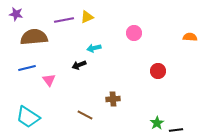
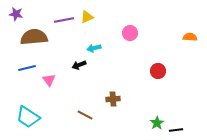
pink circle: moved 4 px left
